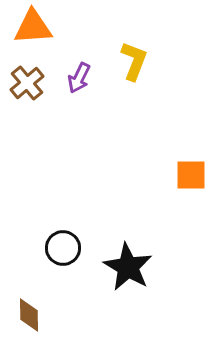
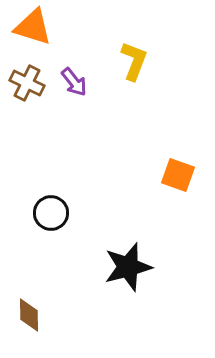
orange triangle: rotated 21 degrees clockwise
purple arrow: moved 5 px left, 4 px down; rotated 64 degrees counterclockwise
brown cross: rotated 24 degrees counterclockwise
orange square: moved 13 px left; rotated 20 degrees clockwise
black circle: moved 12 px left, 35 px up
black star: rotated 27 degrees clockwise
